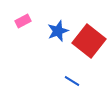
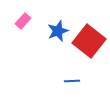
pink rectangle: rotated 21 degrees counterclockwise
blue line: rotated 35 degrees counterclockwise
